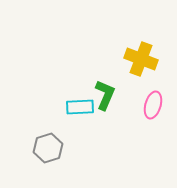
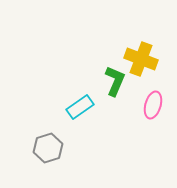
green L-shape: moved 10 px right, 14 px up
cyan rectangle: rotated 32 degrees counterclockwise
